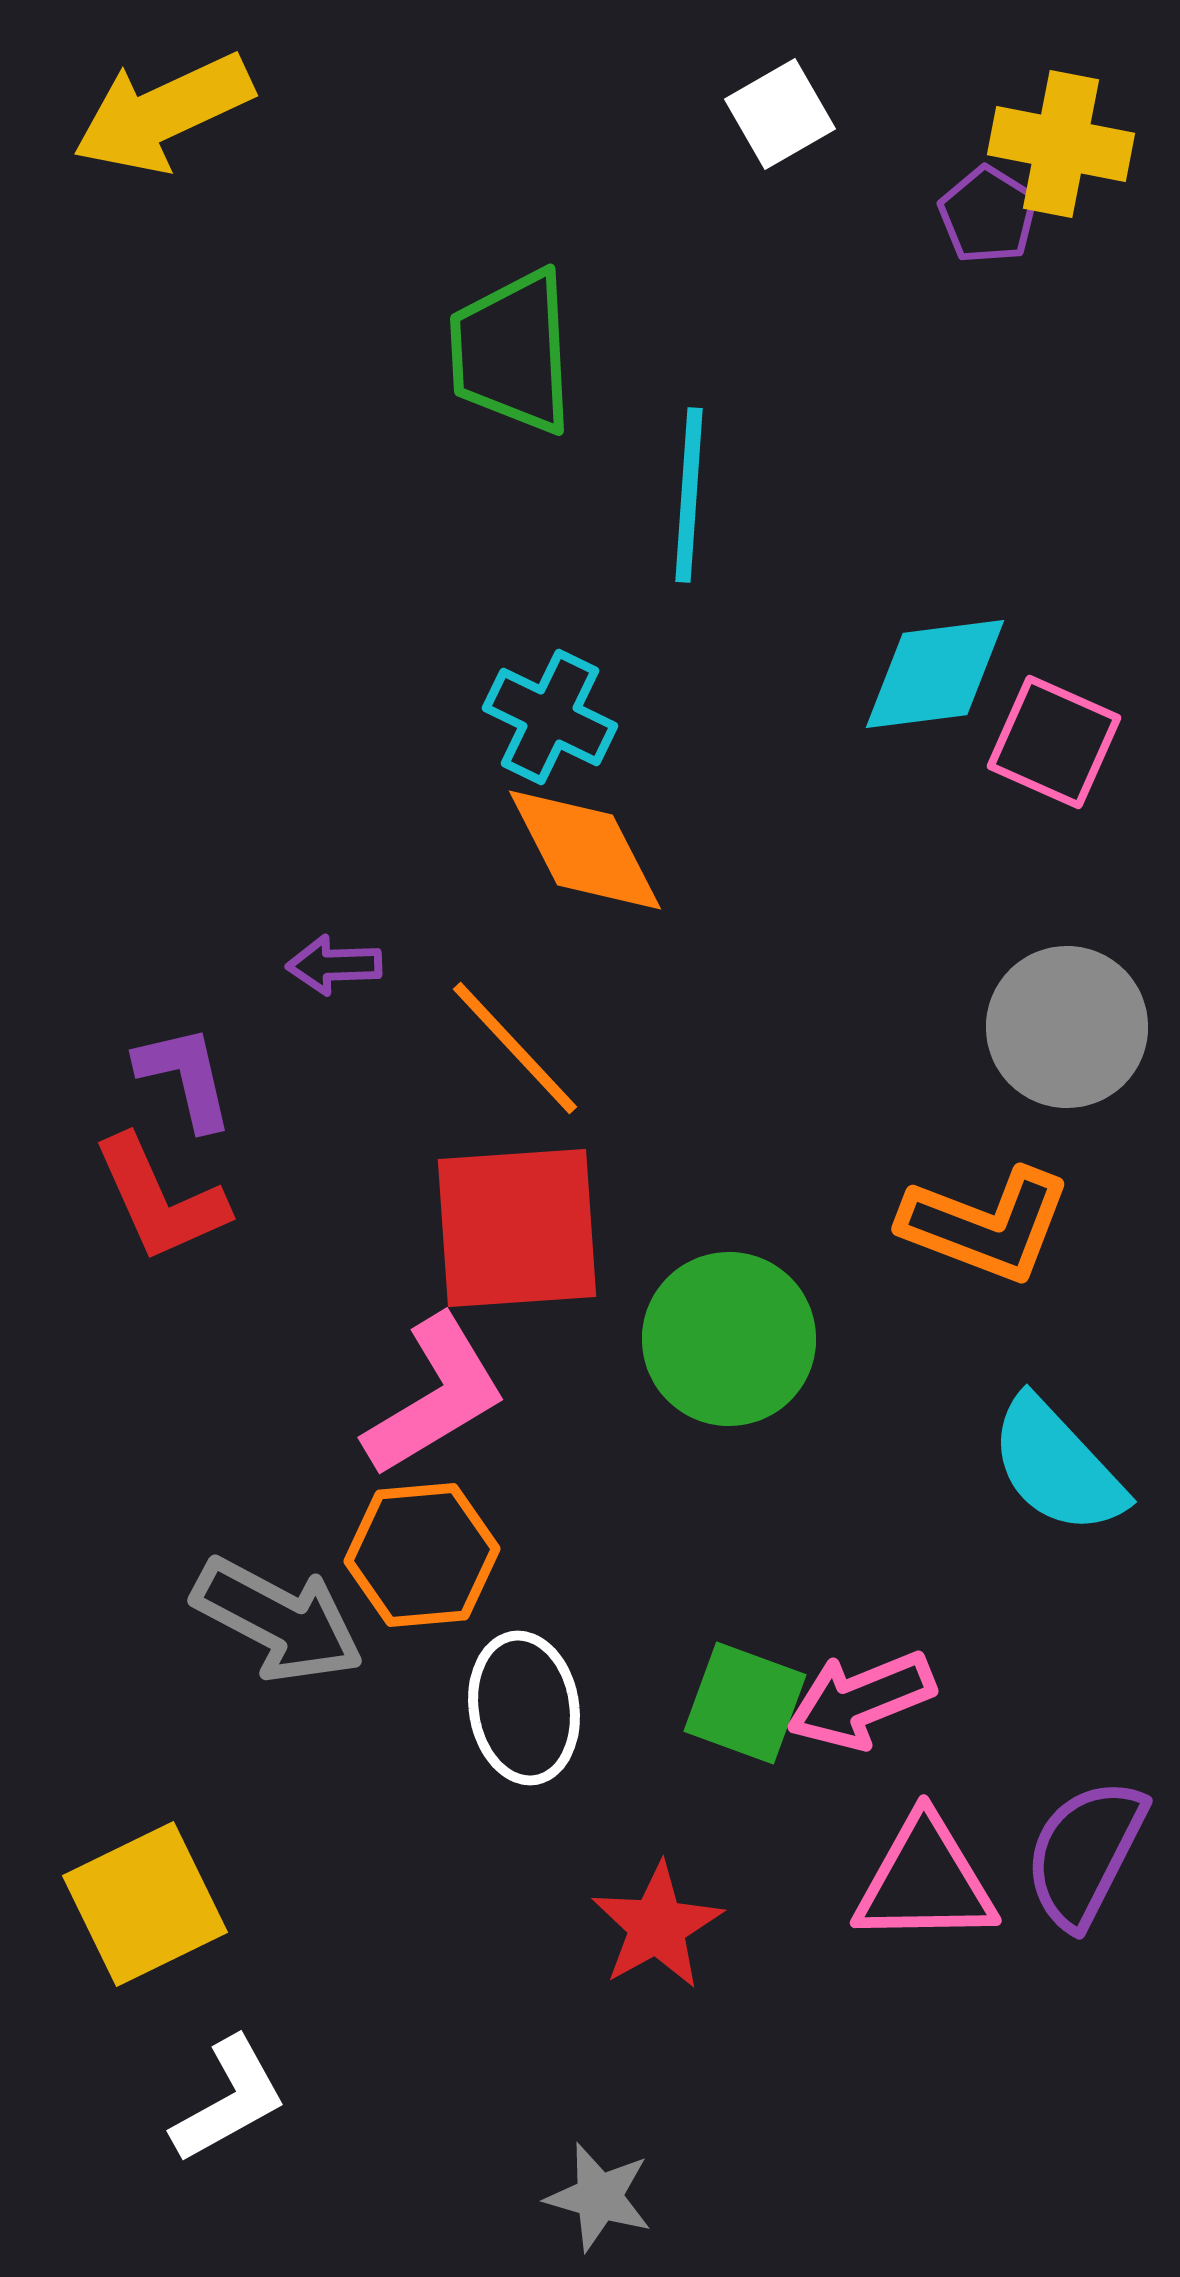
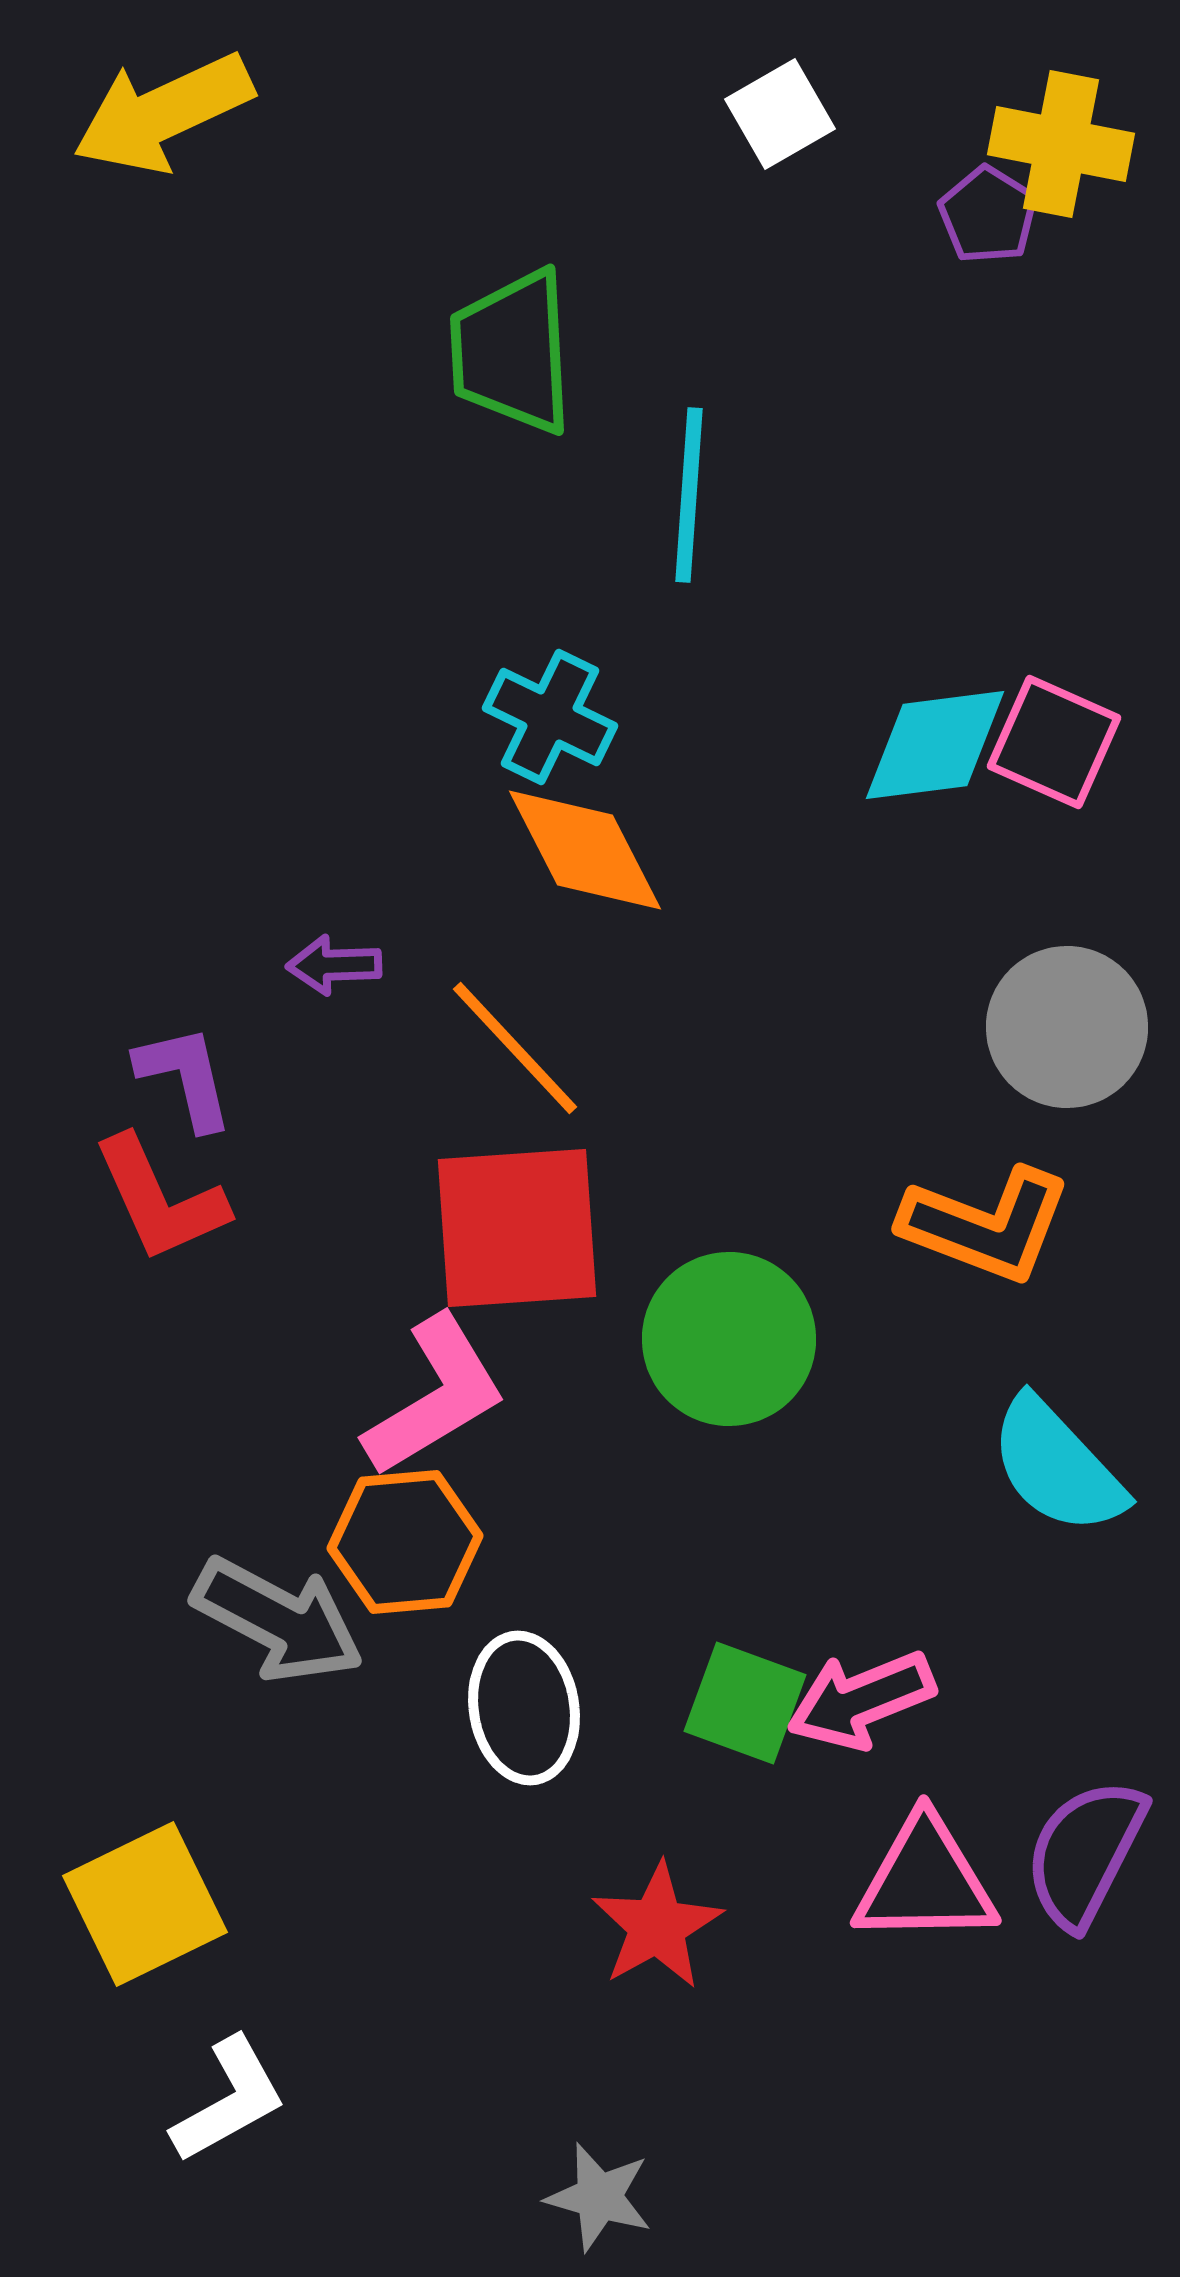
cyan diamond: moved 71 px down
orange hexagon: moved 17 px left, 13 px up
